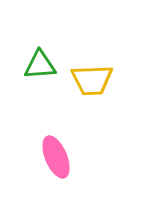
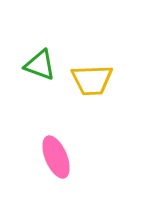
green triangle: rotated 24 degrees clockwise
